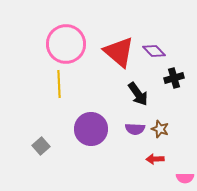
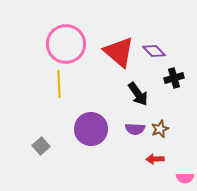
brown star: rotated 30 degrees clockwise
